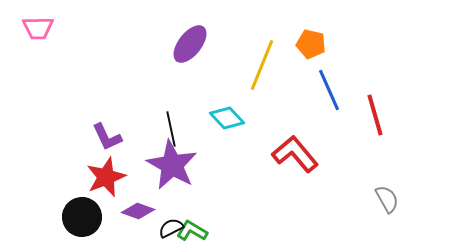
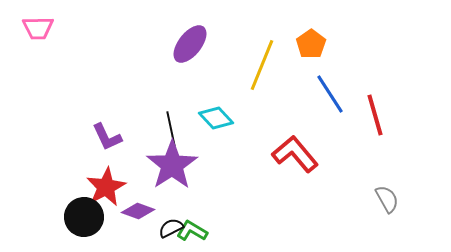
orange pentagon: rotated 24 degrees clockwise
blue line: moved 1 px right, 4 px down; rotated 9 degrees counterclockwise
cyan diamond: moved 11 px left
purple star: rotated 9 degrees clockwise
red star: moved 10 px down; rotated 6 degrees counterclockwise
black circle: moved 2 px right
